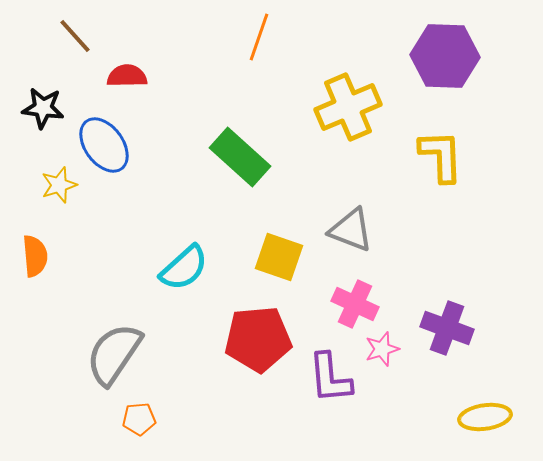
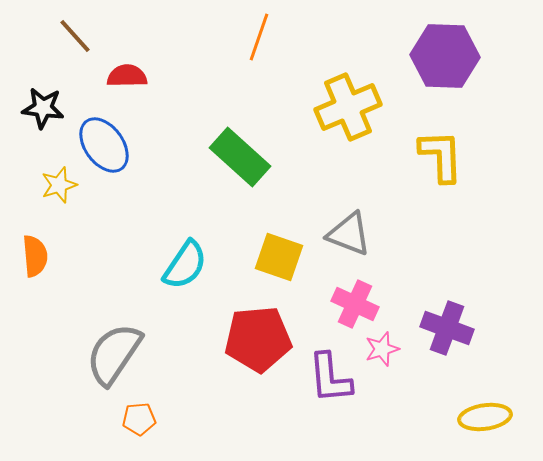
gray triangle: moved 2 px left, 4 px down
cyan semicircle: moved 1 px right, 3 px up; rotated 14 degrees counterclockwise
